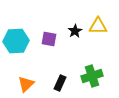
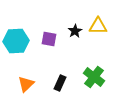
green cross: moved 2 px right, 1 px down; rotated 35 degrees counterclockwise
